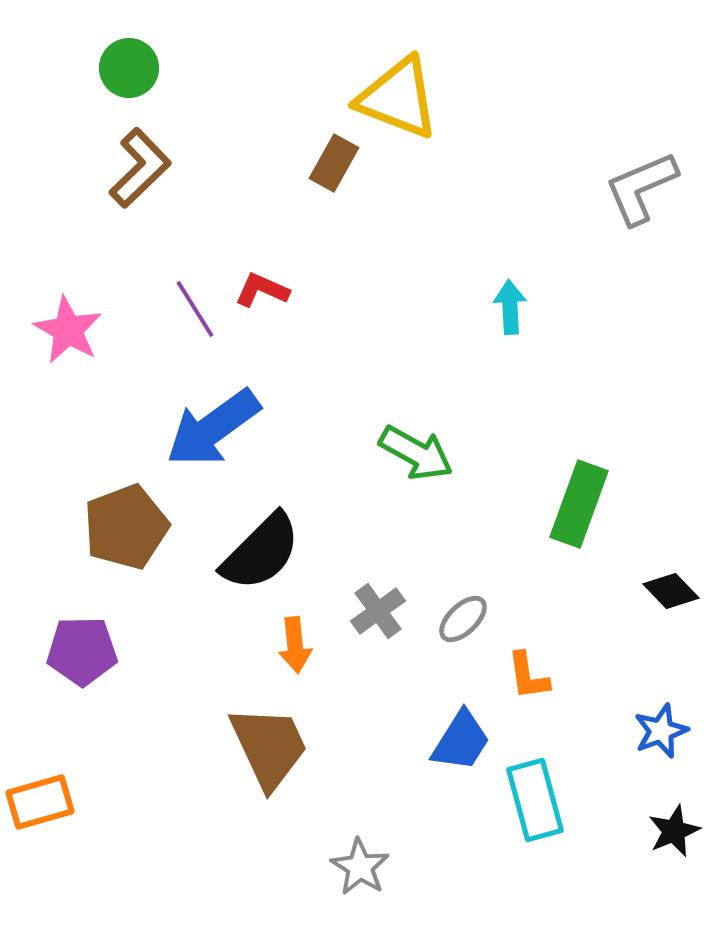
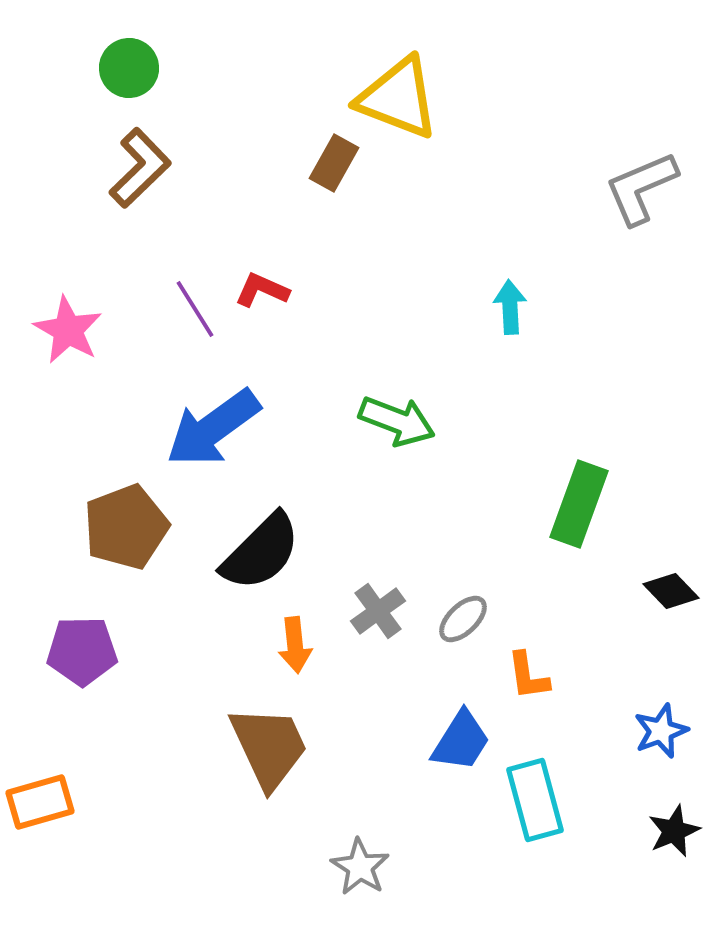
green arrow: moved 19 px left, 32 px up; rotated 8 degrees counterclockwise
